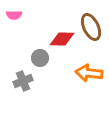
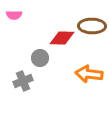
brown ellipse: moved 1 px right, 1 px up; rotated 64 degrees counterclockwise
red diamond: moved 1 px up
orange arrow: moved 1 px down
